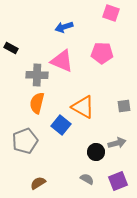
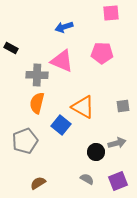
pink square: rotated 24 degrees counterclockwise
gray square: moved 1 px left
